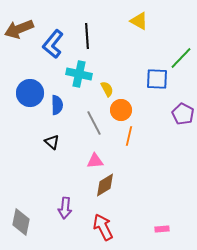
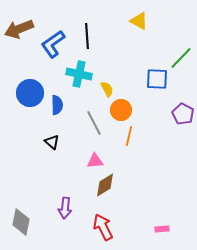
blue L-shape: rotated 16 degrees clockwise
